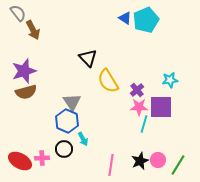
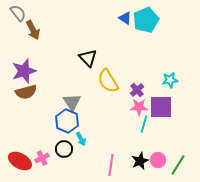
cyan arrow: moved 2 px left
pink cross: rotated 24 degrees counterclockwise
